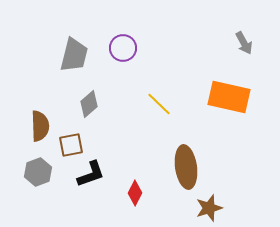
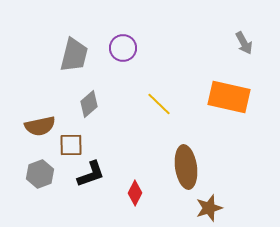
brown semicircle: rotated 80 degrees clockwise
brown square: rotated 10 degrees clockwise
gray hexagon: moved 2 px right, 2 px down
